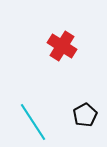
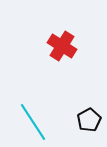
black pentagon: moved 4 px right, 5 px down
